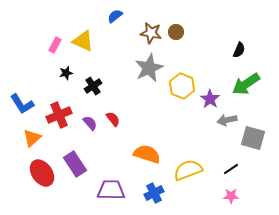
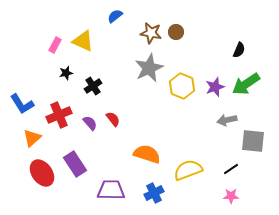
purple star: moved 5 px right, 12 px up; rotated 18 degrees clockwise
gray square: moved 3 px down; rotated 10 degrees counterclockwise
